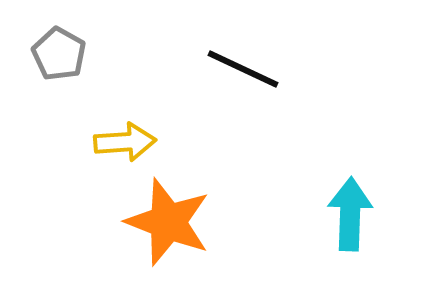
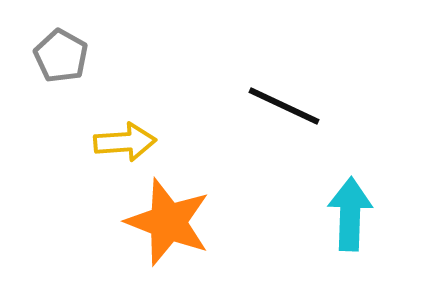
gray pentagon: moved 2 px right, 2 px down
black line: moved 41 px right, 37 px down
